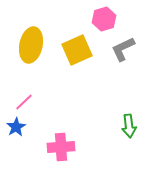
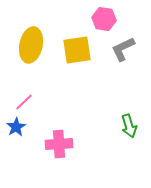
pink hexagon: rotated 25 degrees clockwise
yellow square: rotated 16 degrees clockwise
green arrow: rotated 10 degrees counterclockwise
pink cross: moved 2 px left, 3 px up
